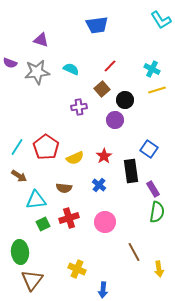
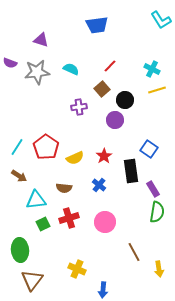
green ellipse: moved 2 px up
